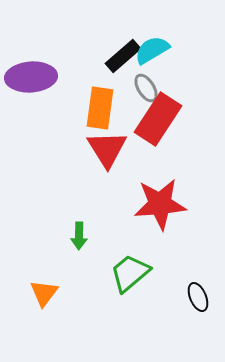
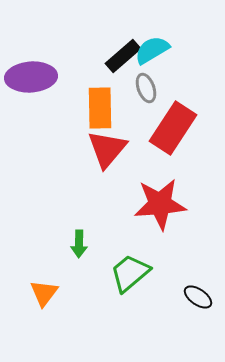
gray ellipse: rotated 12 degrees clockwise
orange rectangle: rotated 9 degrees counterclockwise
red rectangle: moved 15 px right, 9 px down
red triangle: rotated 12 degrees clockwise
green arrow: moved 8 px down
black ellipse: rotated 32 degrees counterclockwise
